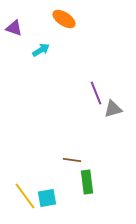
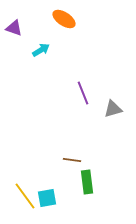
purple line: moved 13 px left
